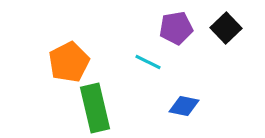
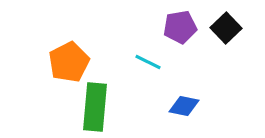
purple pentagon: moved 4 px right, 1 px up
green rectangle: moved 1 px up; rotated 18 degrees clockwise
